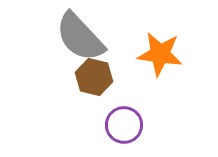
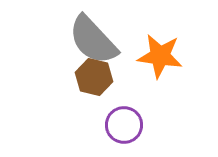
gray semicircle: moved 13 px right, 3 px down
orange star: moved 2 px down
